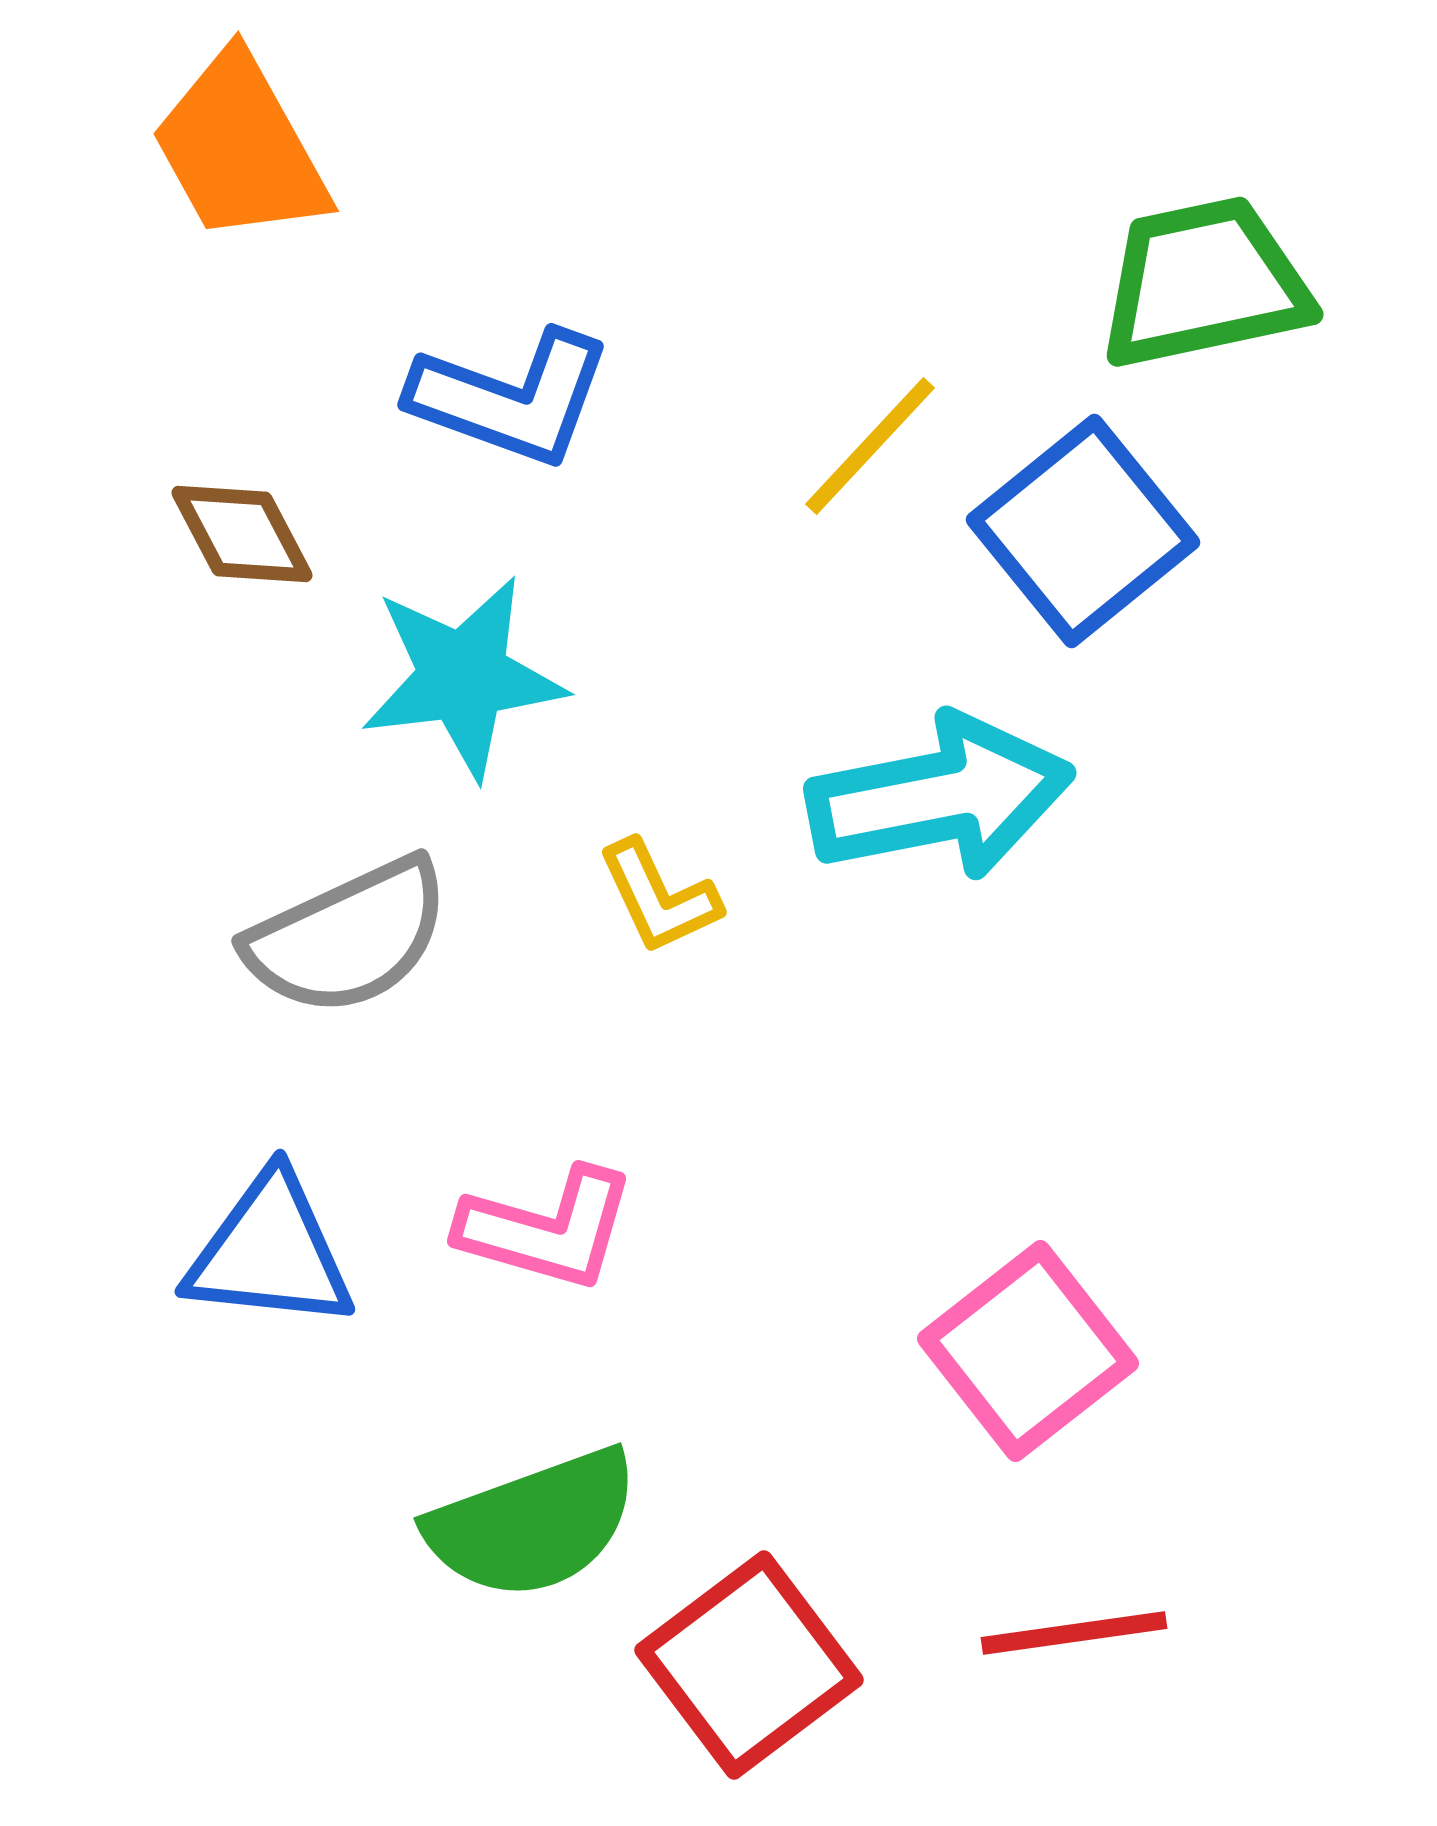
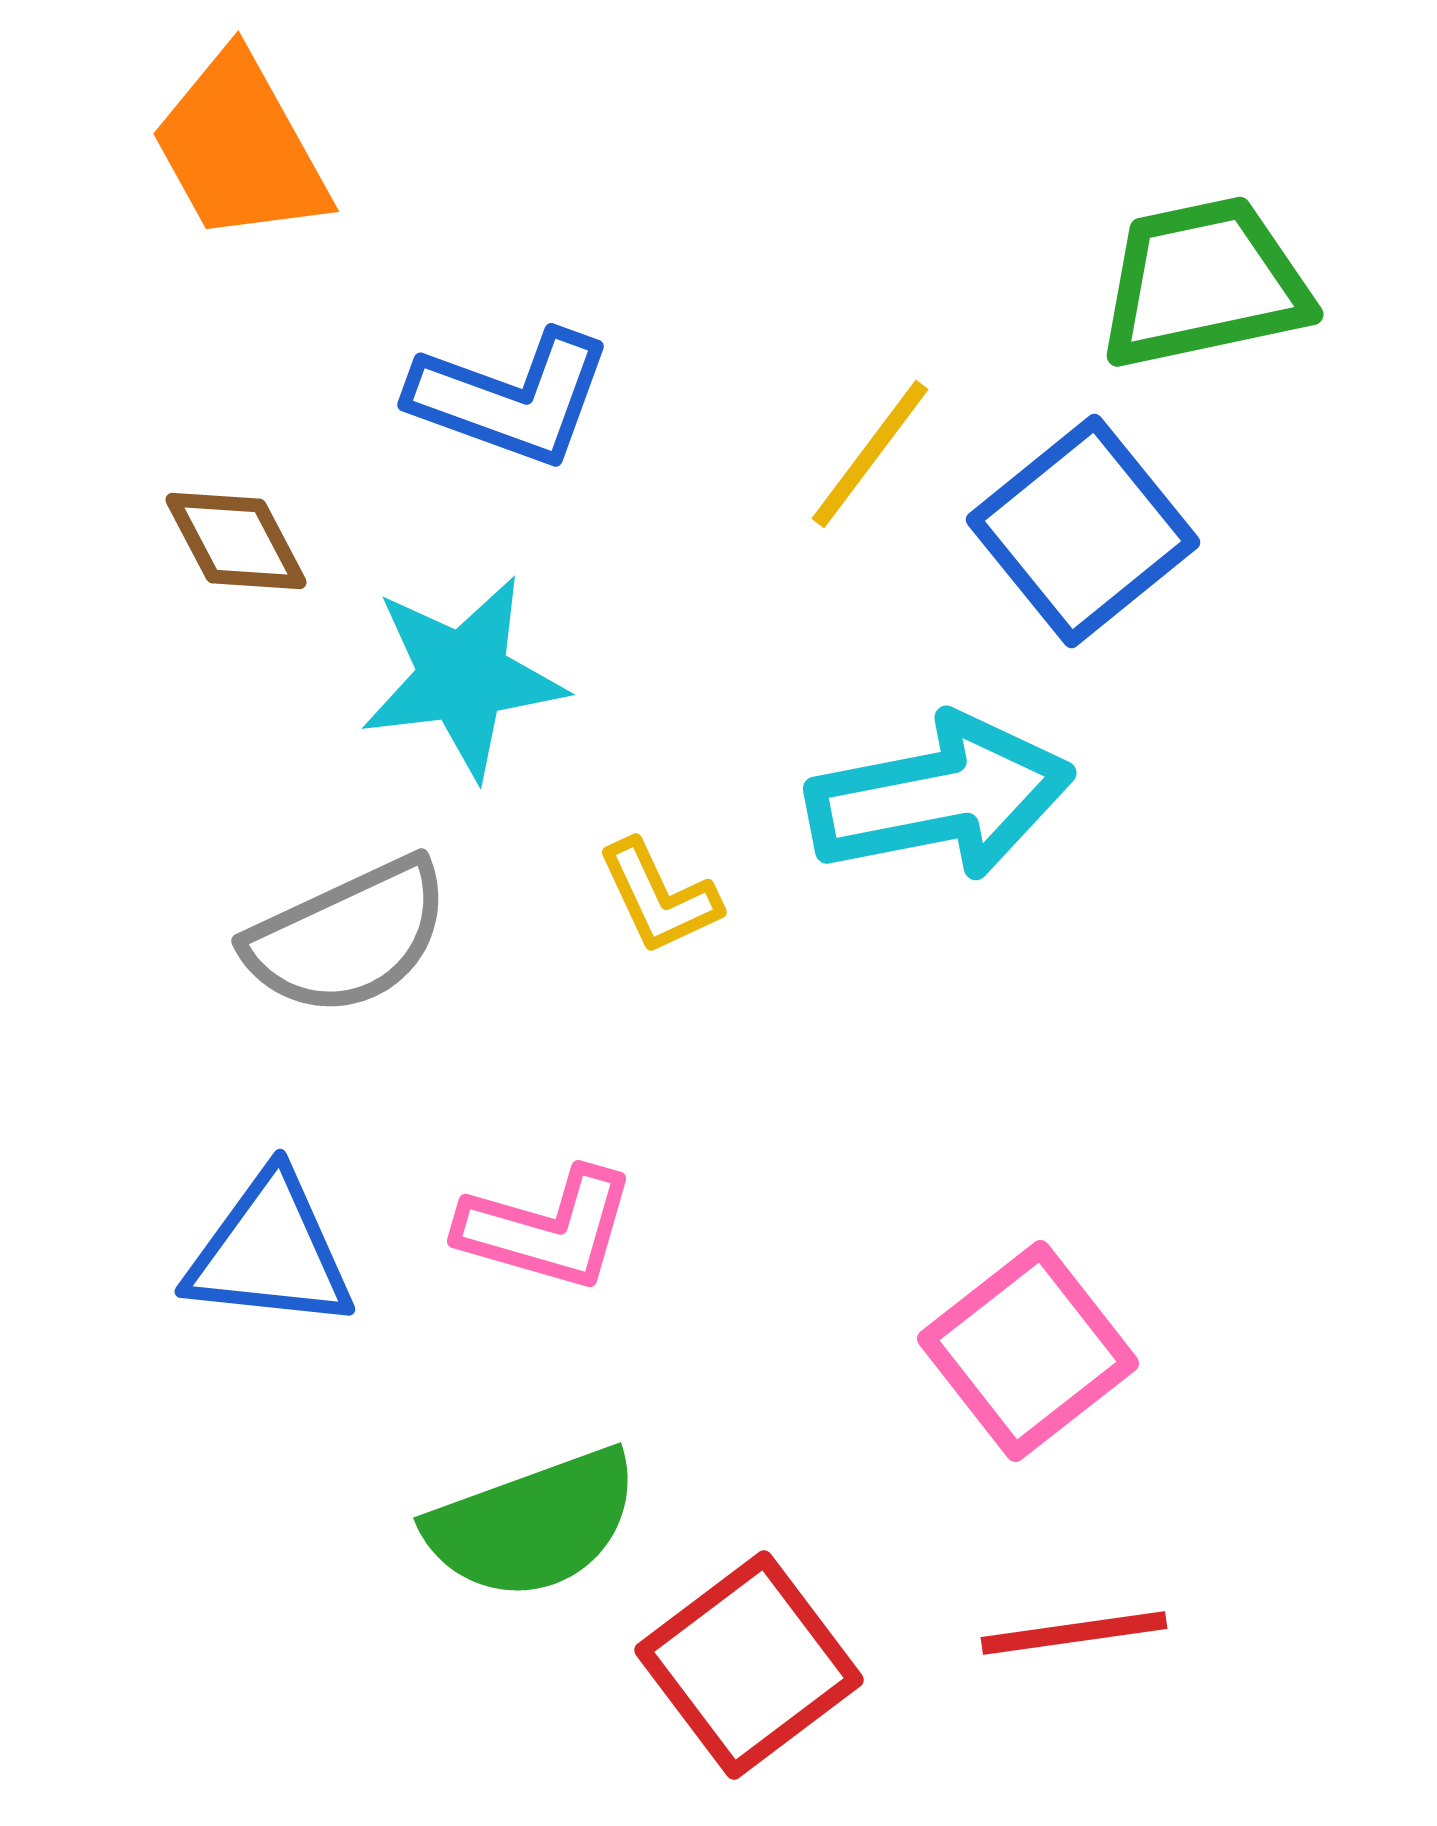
yellow line: moved 8 px down; rotated 6 degrees counterclockwise
brown diamond: moved 6 px left, 7 px down
